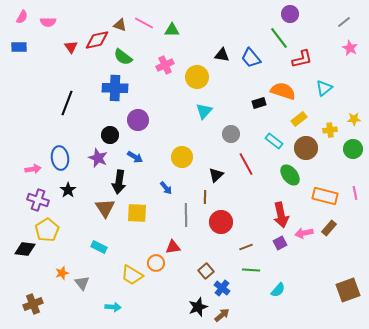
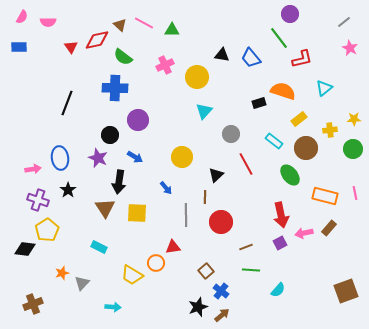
brown triangle at (120, 25): rotated 24 degrees clockwise
gray triangle at (82, 283): rotated 21 degrees clockwise
blue cross at (222, 288): moved 1 px left, 3 px down
brown square at (348, 290): moved 2 px left, 1 px down
